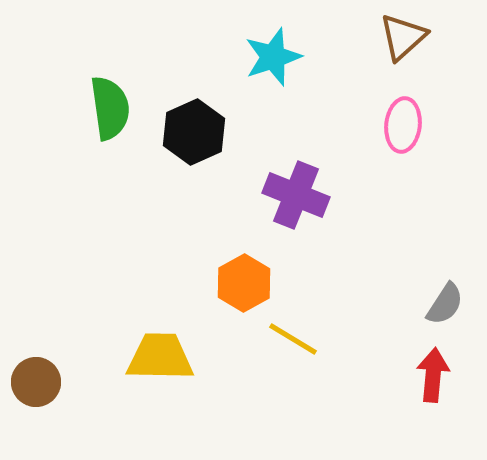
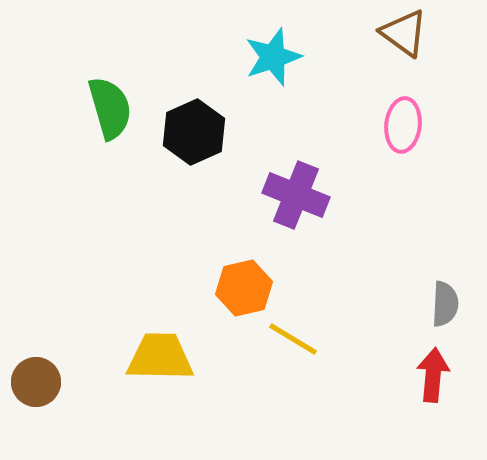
brown triangle: moved 1 px right, 4 px up; rotated 42 degrees counterclockwise
green semicircle: rotated 8 degrees counterclockwise
orange hexagon: moved 5 px down; rotated 16 degrees clockwise
gray semicircle: rotated 30 degrees counterclockwise
